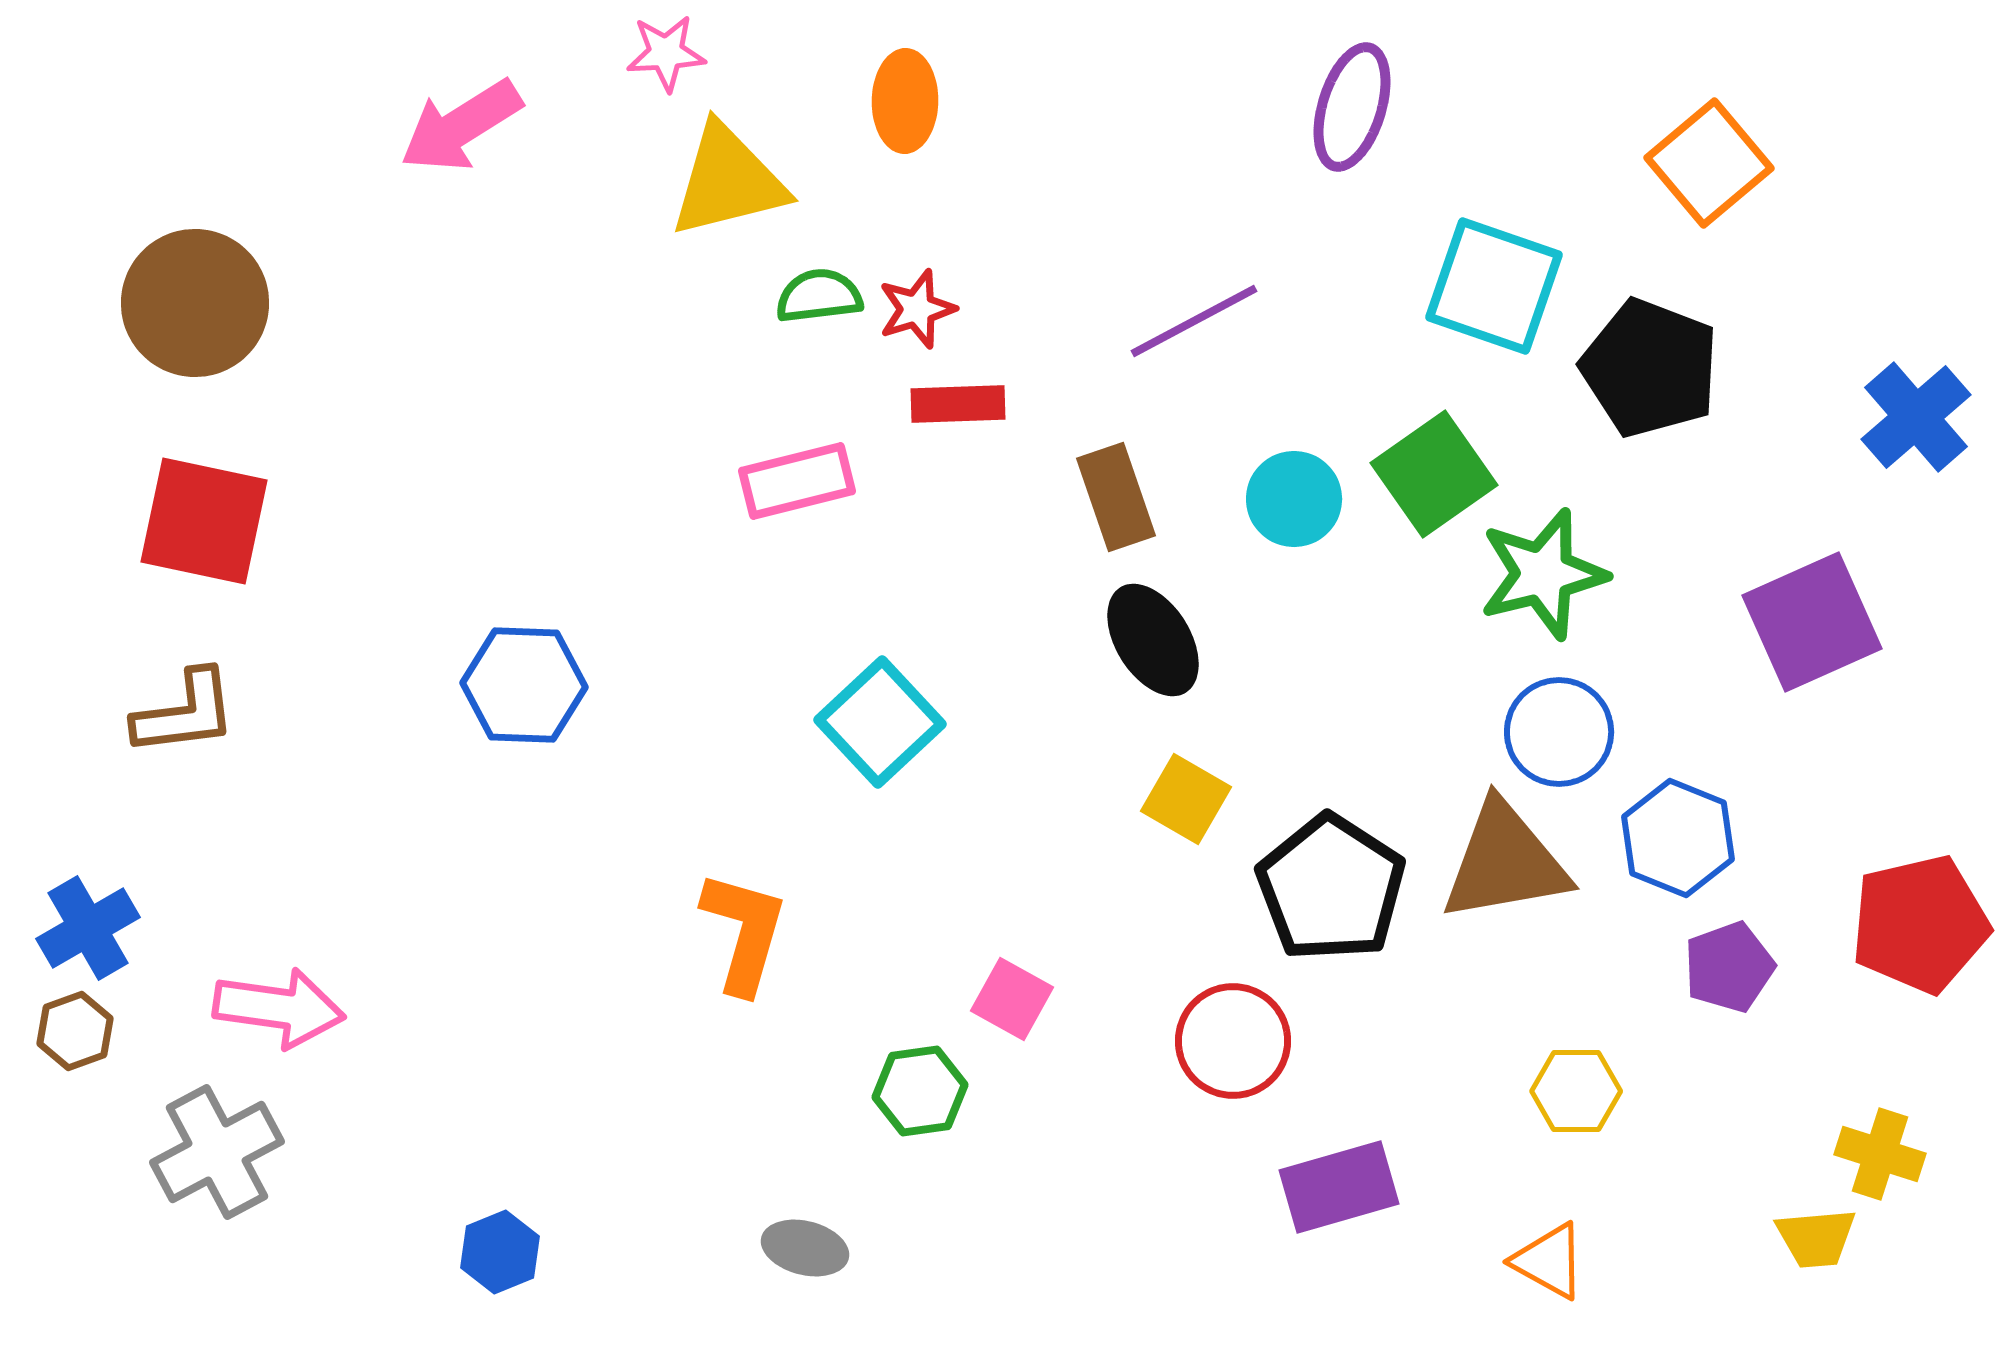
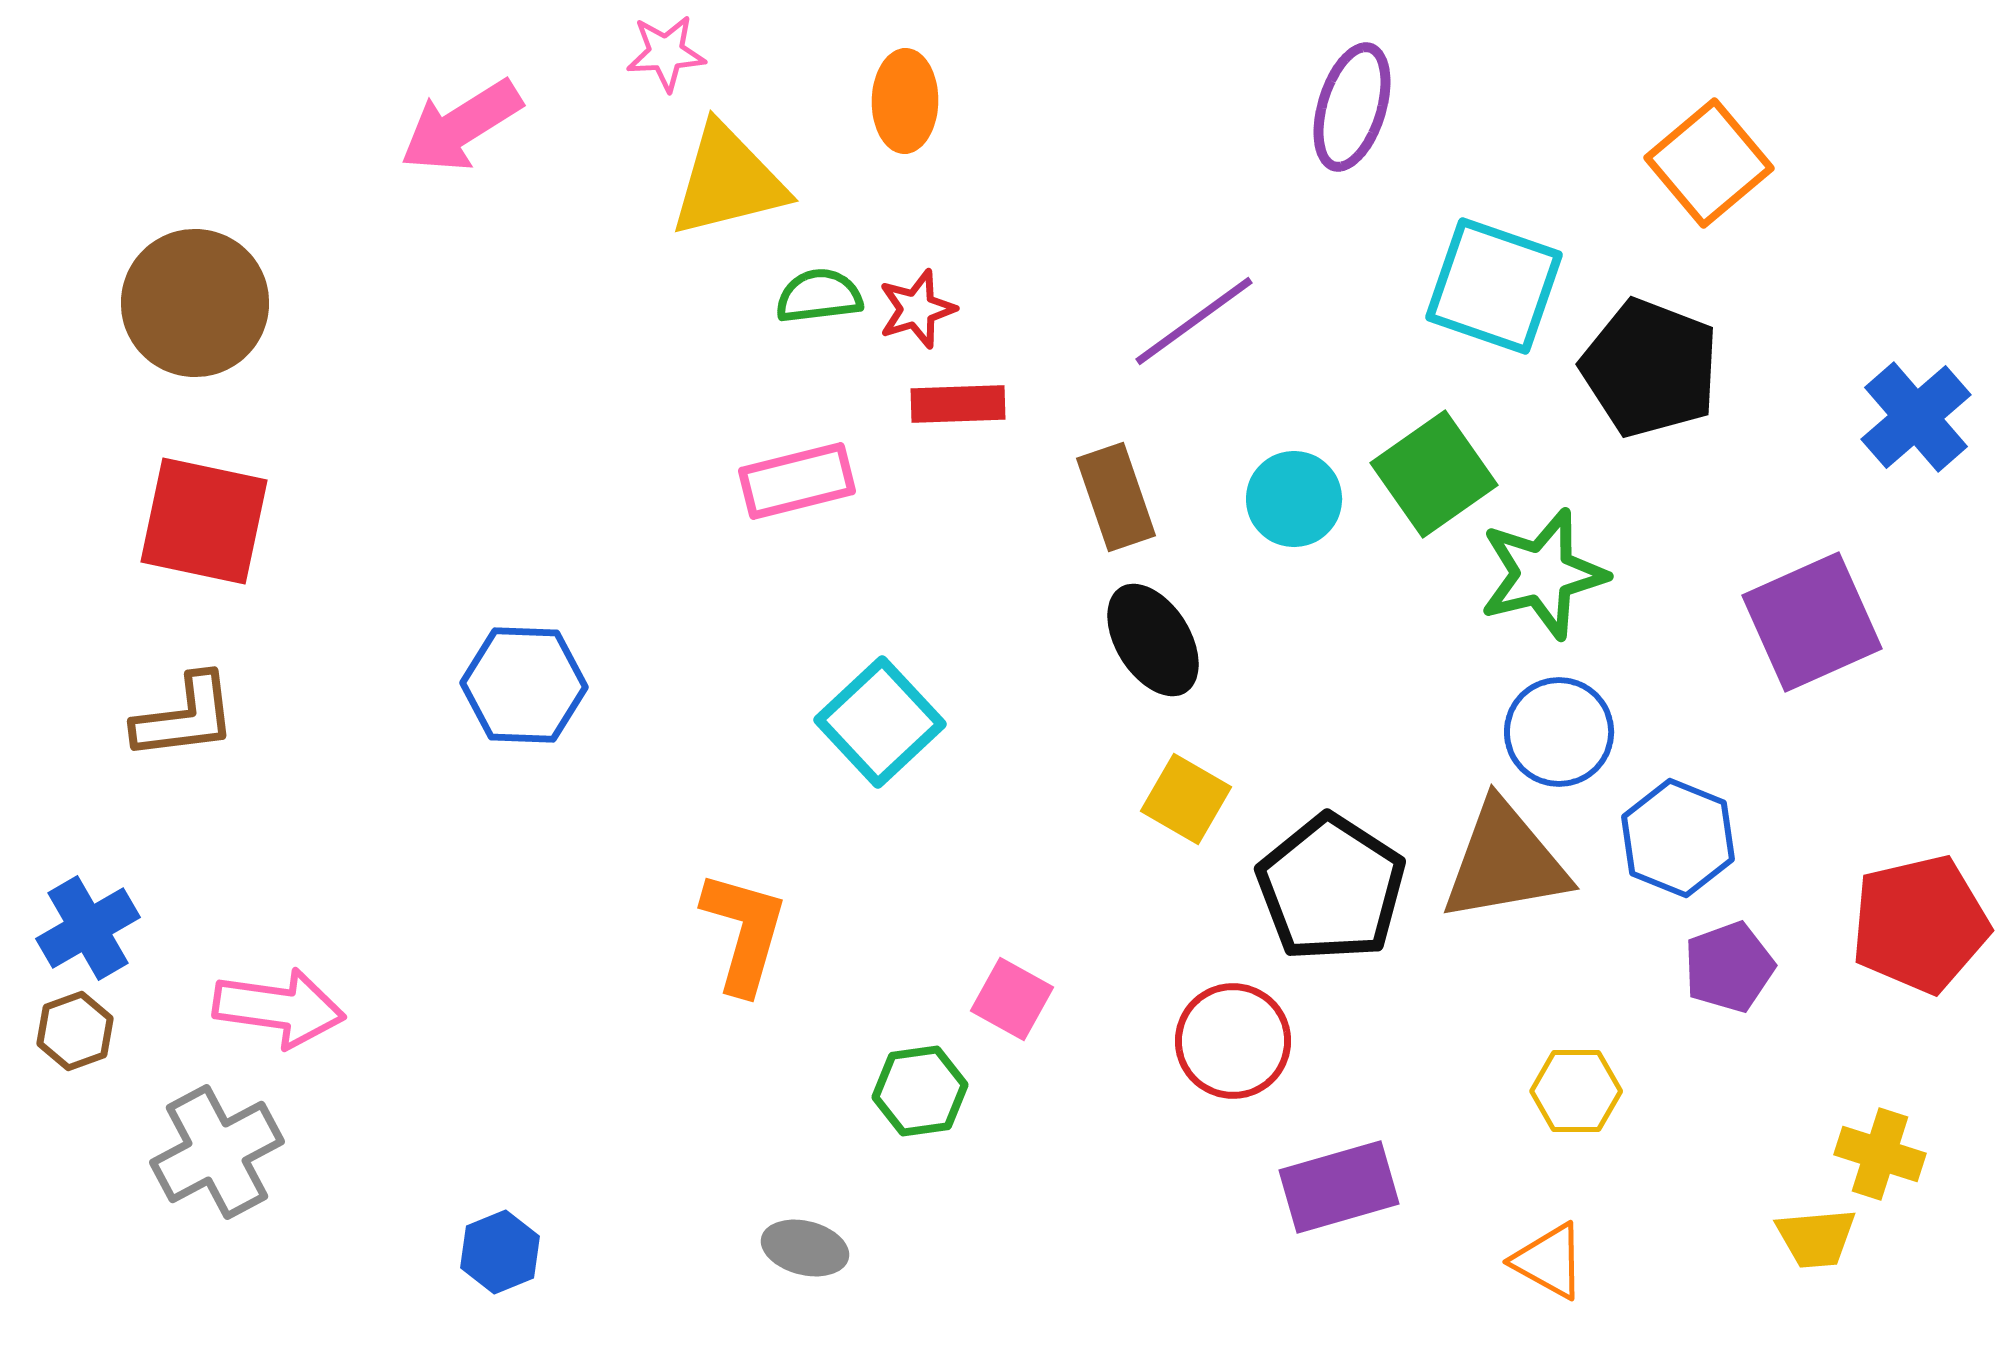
purple line at (1194, 321): rotated 8 degrees counterclockwise
brown L-shape at (185, 713): moved 4 px down
